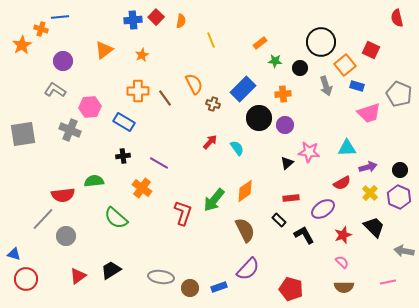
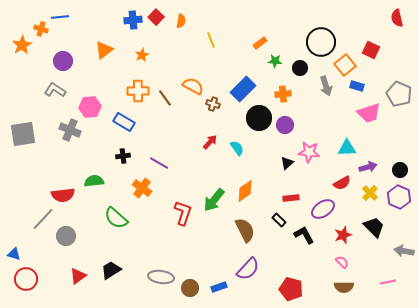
orange semicircle at (194, 84): moved 1 px left, 2 px down; rotated 35 degrees counterclockwise
